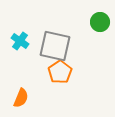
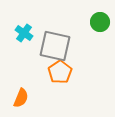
cyan cross: moved 4 px right, 8 px up
